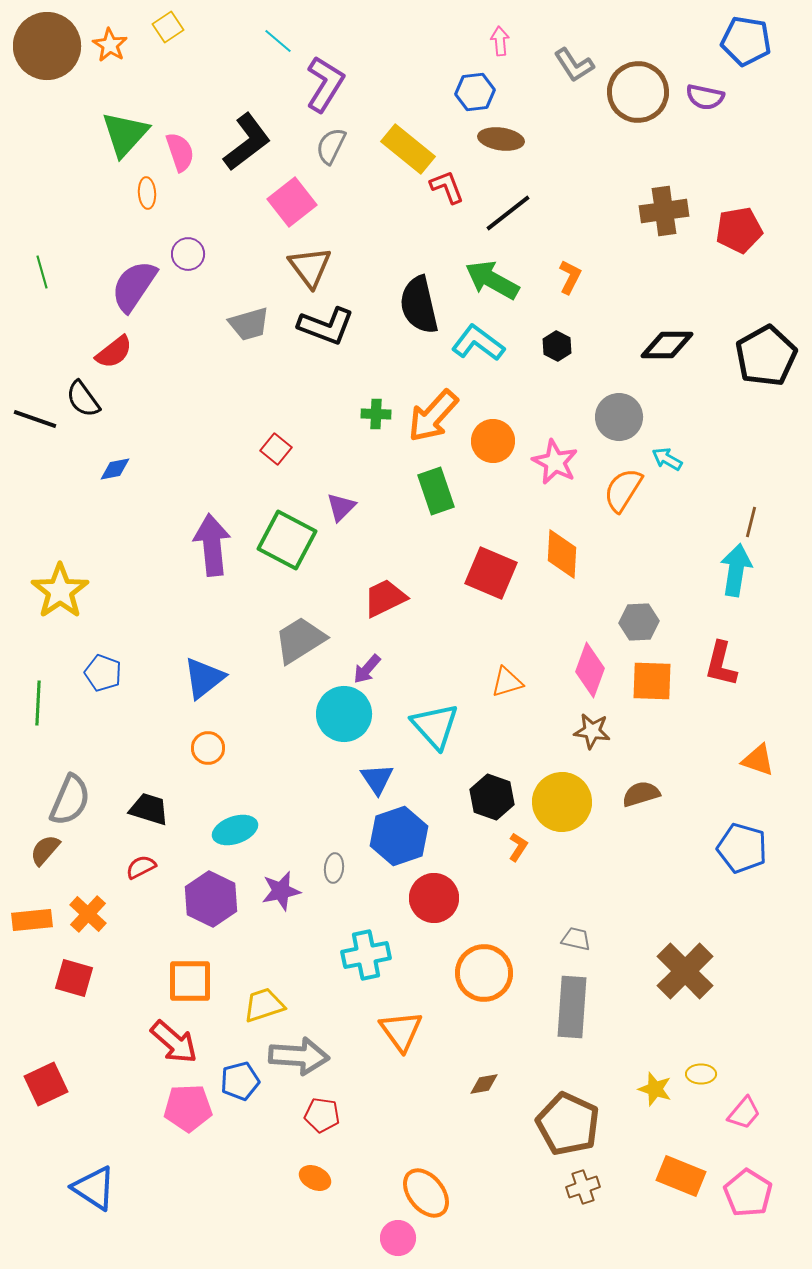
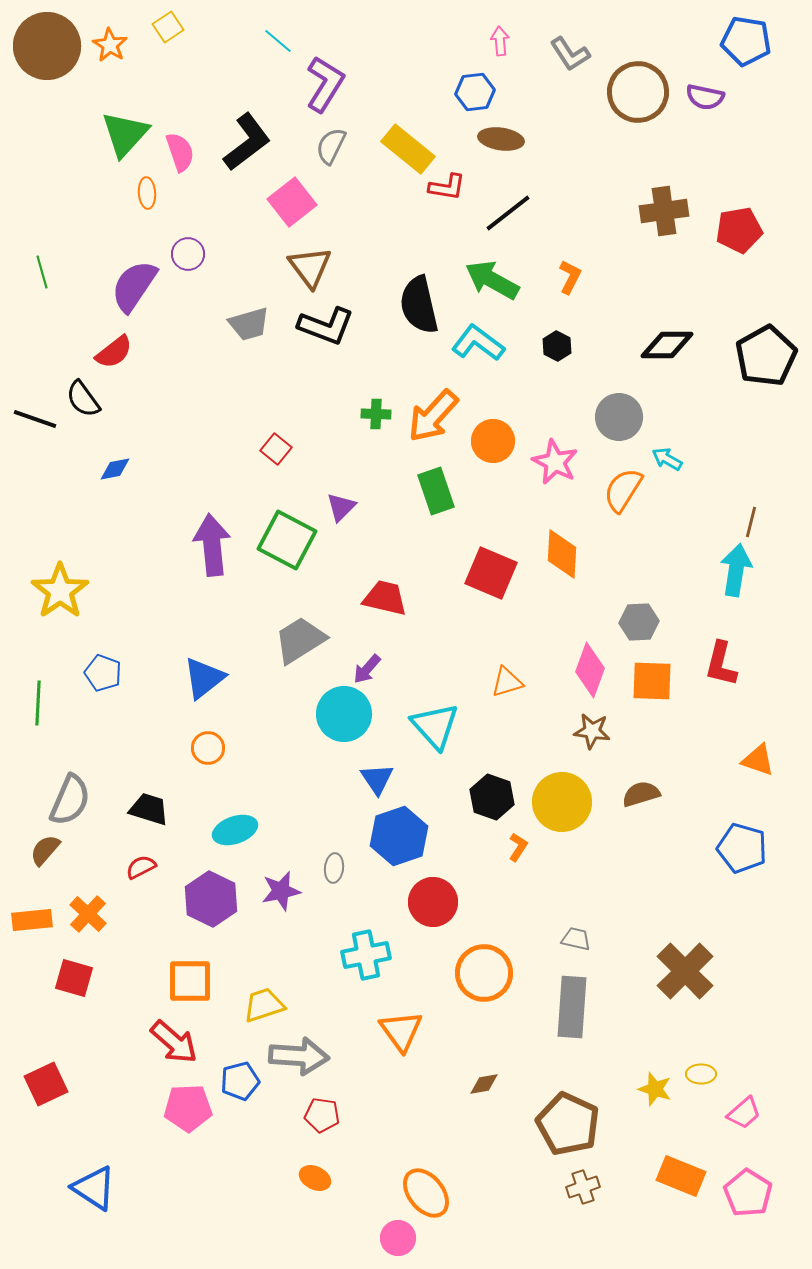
gray L-shape at (574, 65): moved 4 px left, 11 px up
red L-shape at (447, 187): rotated 120 degrees clockwise
red trapezoid at (385, 598): rotated 39 degrees clockwise
red circle at (434, 898): moved 1 px left, 4 px down
pink trapezoid at (744, 1113): rotated 9 degrees clockwise
